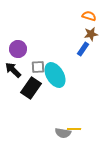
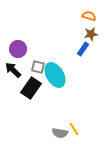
gray square: rotated 16 degrees clockwise
yellow line: rotated 56 degrees clockwise
gray semicircle: moved 3 px left
